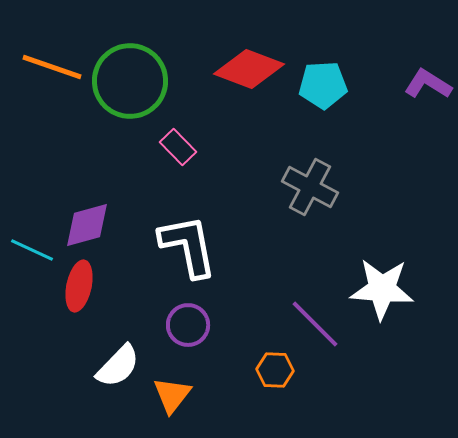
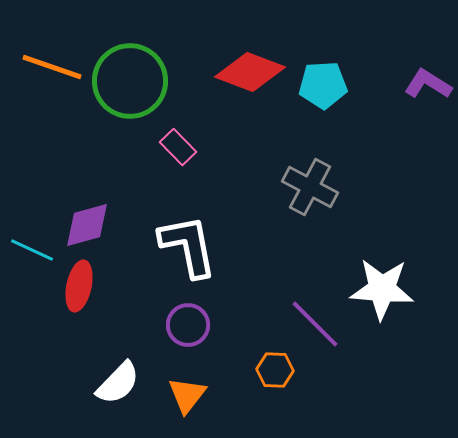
red diamond: moved 1 px right, 3 px down
white semicircle: moved 17 px down
orange triangle: moved 15 px right
